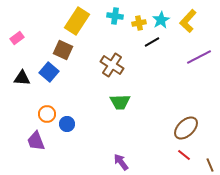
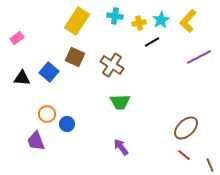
brown square: moved 12 px right, 7 px down
purple arrow: moved 15 px up
